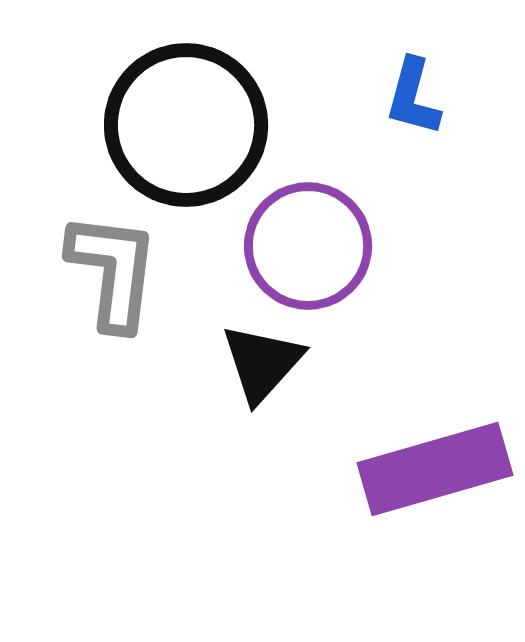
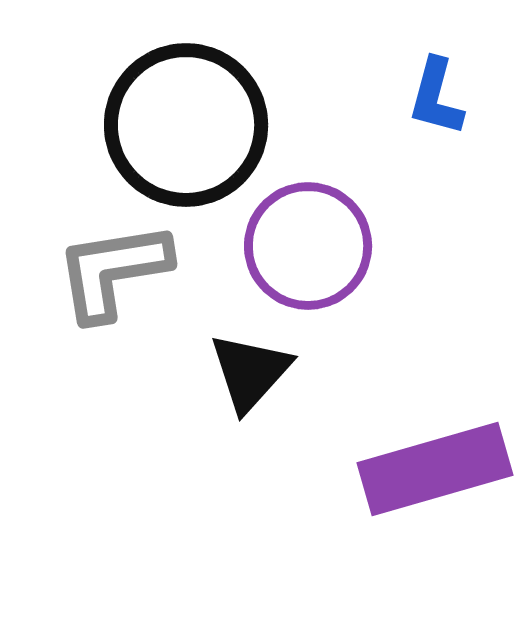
blue L-shape: moved 23 px right
gray L-shape: rotated 106 degrees counterclockwise
black triangle: moved 12 px left, 9 px down
